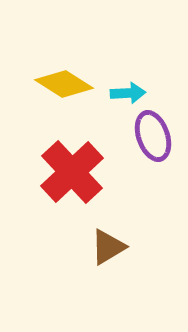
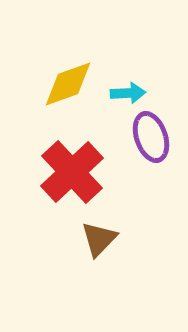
yellow diamond: moved 4 px right; rotated 52 degrees counterclockwise
purple ellipse: moved 2 px left, 1 px down
brown triangle: moved 9 px left, 8 px up; rotated 15 degrees counterclockwise
